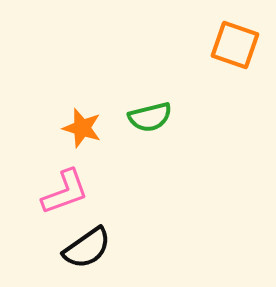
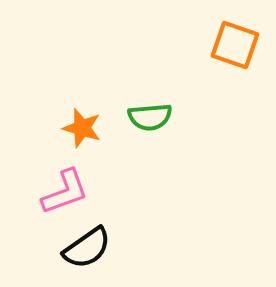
green semicircle: rotated 9 degrees clockwise
